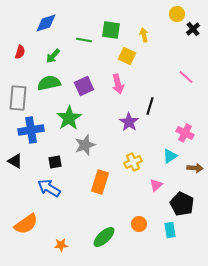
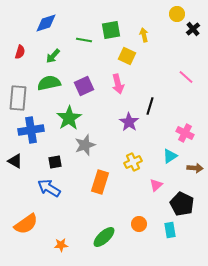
green square: rotated 18 degrees counterclockwise
